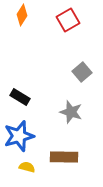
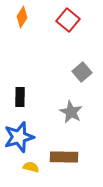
orange diamond: moved 2 px down
red square: rotated 20 degrees counterclockwise
black rectangle: rotated 60 degrees clockwise
gray star: rotated 10 degrees clockwise
blue star: moved 1 px down
yellow semicircle: moved 4 px right
